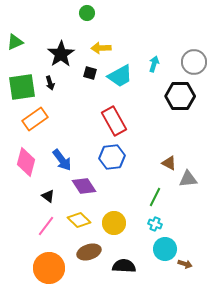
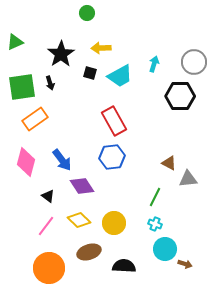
purple diamond: moved 2 px left
